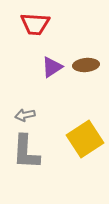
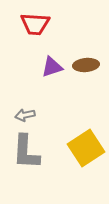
purple triangle: rotated 15 degrees clockwise
yellow square: moved 1 px right, 9 px down
